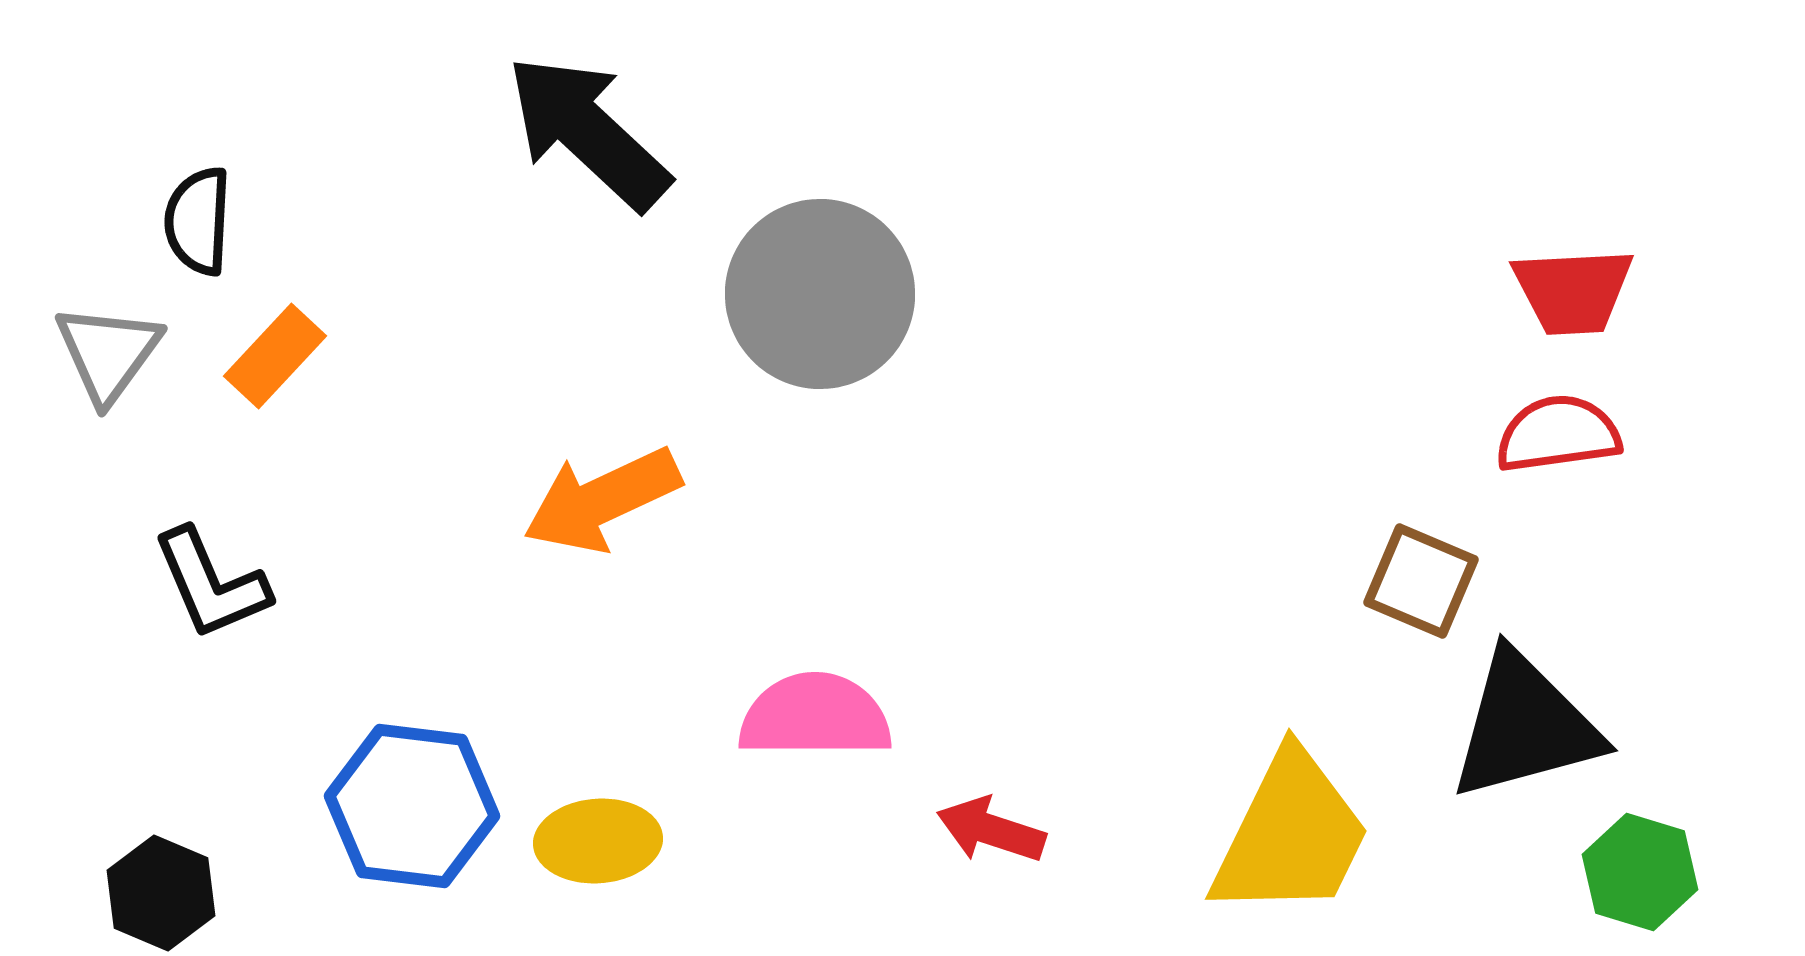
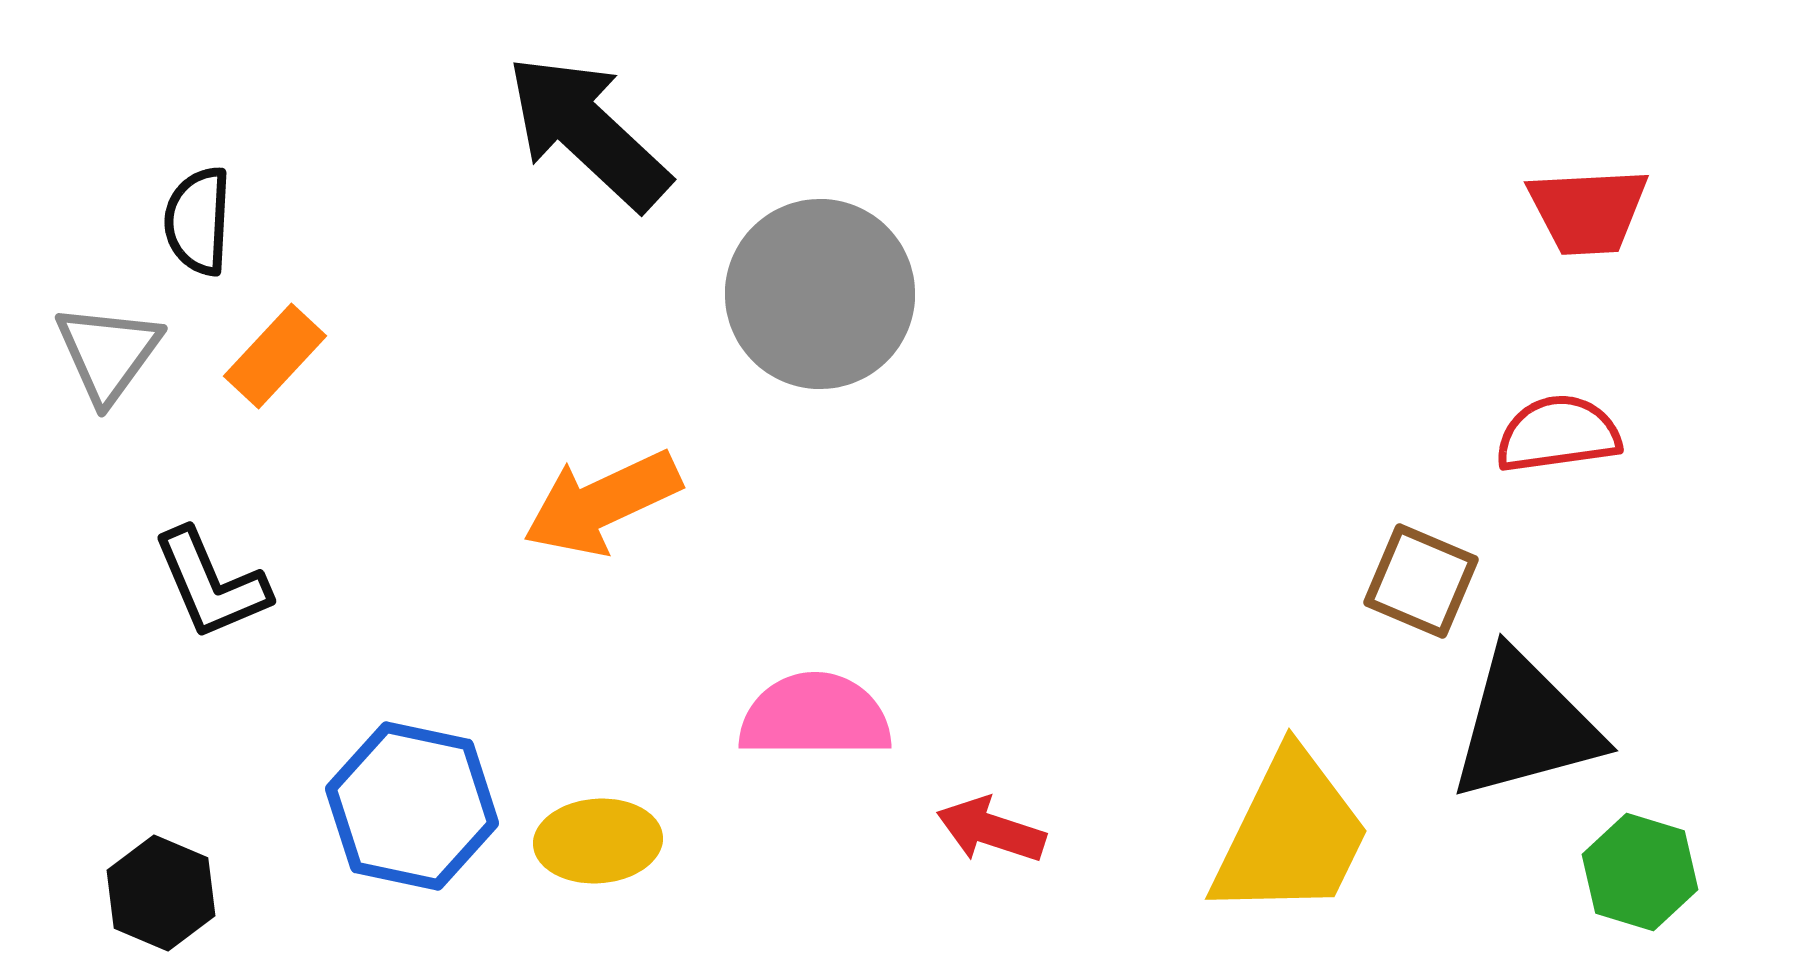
red trapezoid: moved 15 px right, 80 px up
orange arrow: moved 3 px down
blue hexagon: rotated 5 degrees clockwise
